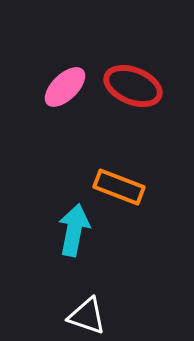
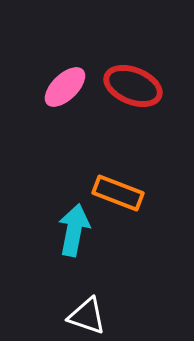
orange rectangle: moved 1 px left, 6 px down
